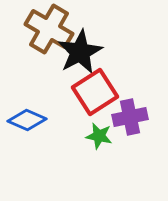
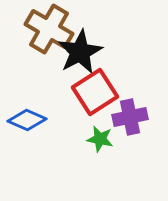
green star: moved 1 px right, 3 px down
